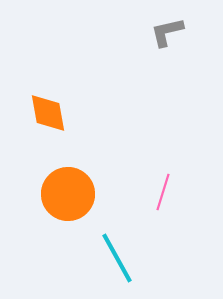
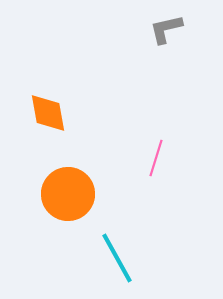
gray L-shape: moved 1 px left, 3 px up
pink line: moved 7 px left, 34 px up
